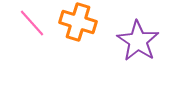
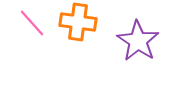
orange cross: rotated 9 degrees counterclockwise
